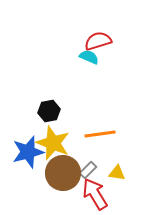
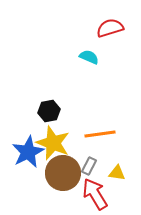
red semicircle: moved 12 px right, 13 px up
blue star: rotated 12 degrees counterclockwise
gray rectangle: moved 1 px right, 4 px up; rotated 18 degrees counterclockwise
